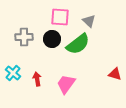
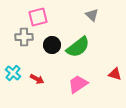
pink square: moved 22 px left; rotated 18 degrees counterclockwise
gray triangle: moved 3 px right, 6 px up
black circle: moved 6 px down
green semicircle: moved 3 px down
red arrow: rotated 128 degrees clockwise
pink trapezoid: moved 12 px right; rotated 20 degrees clockwise
